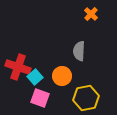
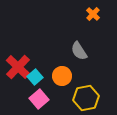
orange cross: moved 2 px right
gray semicircle: rotated 36 degrees counterclockwise
red cross: rotated 25 degrees clockwise
pink square: moved 1 px left, 1 px down; rotated 30 degrees clockwise
